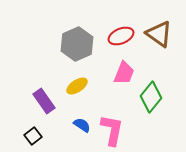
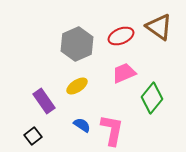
brown triangle: moved 7 px up
pink trapezoid: rotated 135 degrees counterclockwise
green diamond: moved 1 px right, 1 px down
